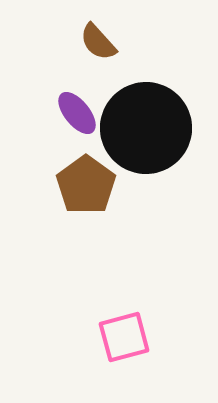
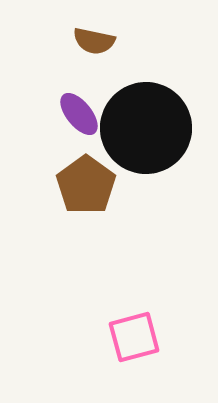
brown semicircle: moved 4 px left, 1 px up; rotated 36 degrees counterclockwise
purple ellipse: moved 2 px right, 1 px down
pink square: moved 10 px right
